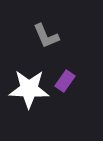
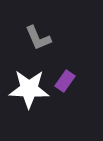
gray L-shape: moved 8 px left, 2 px down
